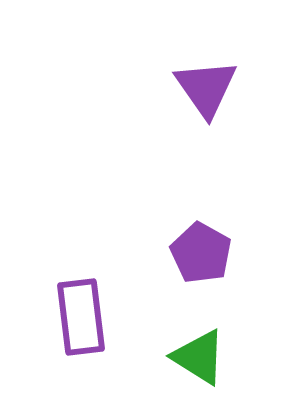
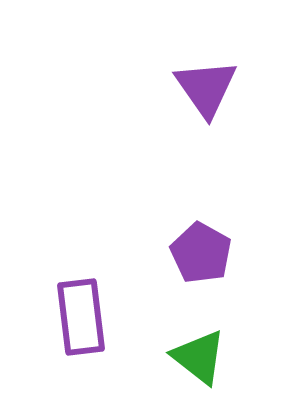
green triangle: rotated 6 degrees clockwise
